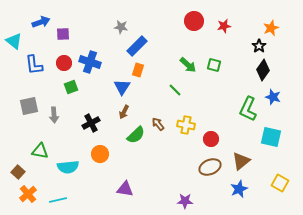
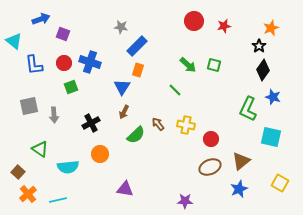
blue arrow at (41, 22): moved 3 px up
purple square at (63, 34): rotated 24 degrees clockwise
green triangle at (40, 151): moved 2 px up; rotated 24 degrees clockwise
